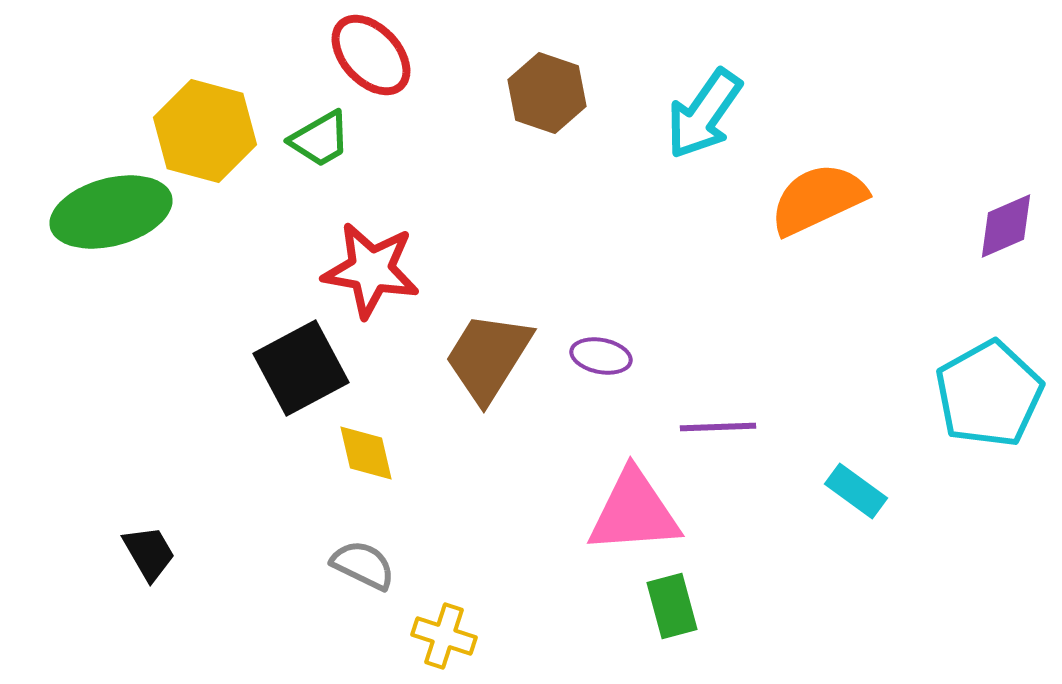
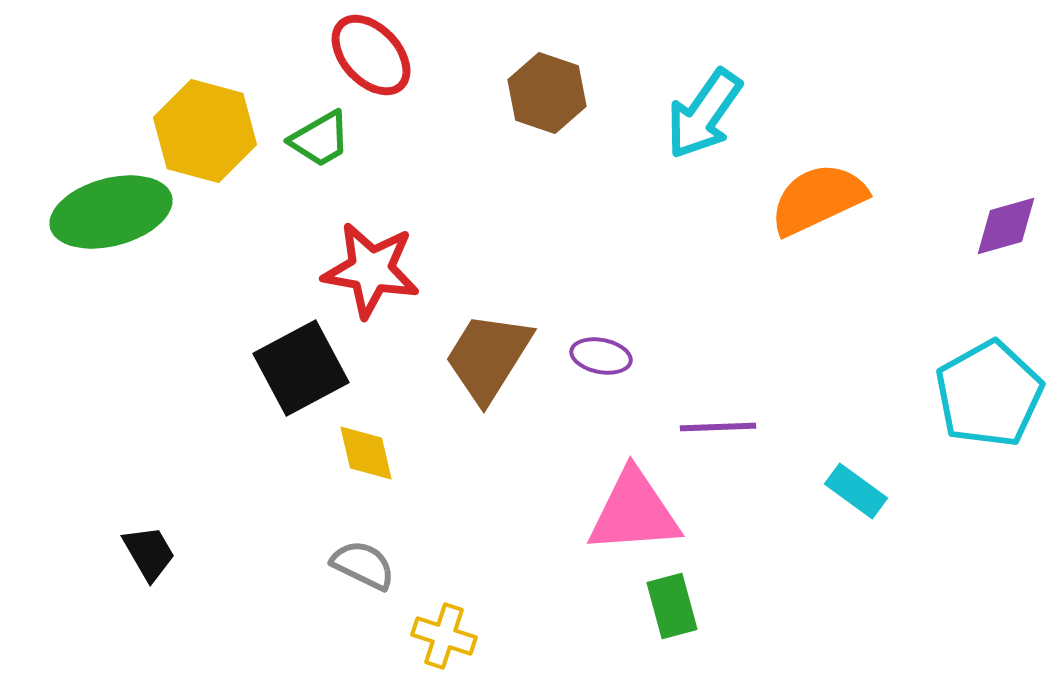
purple diamond: rotated 8 degrees clockwise
